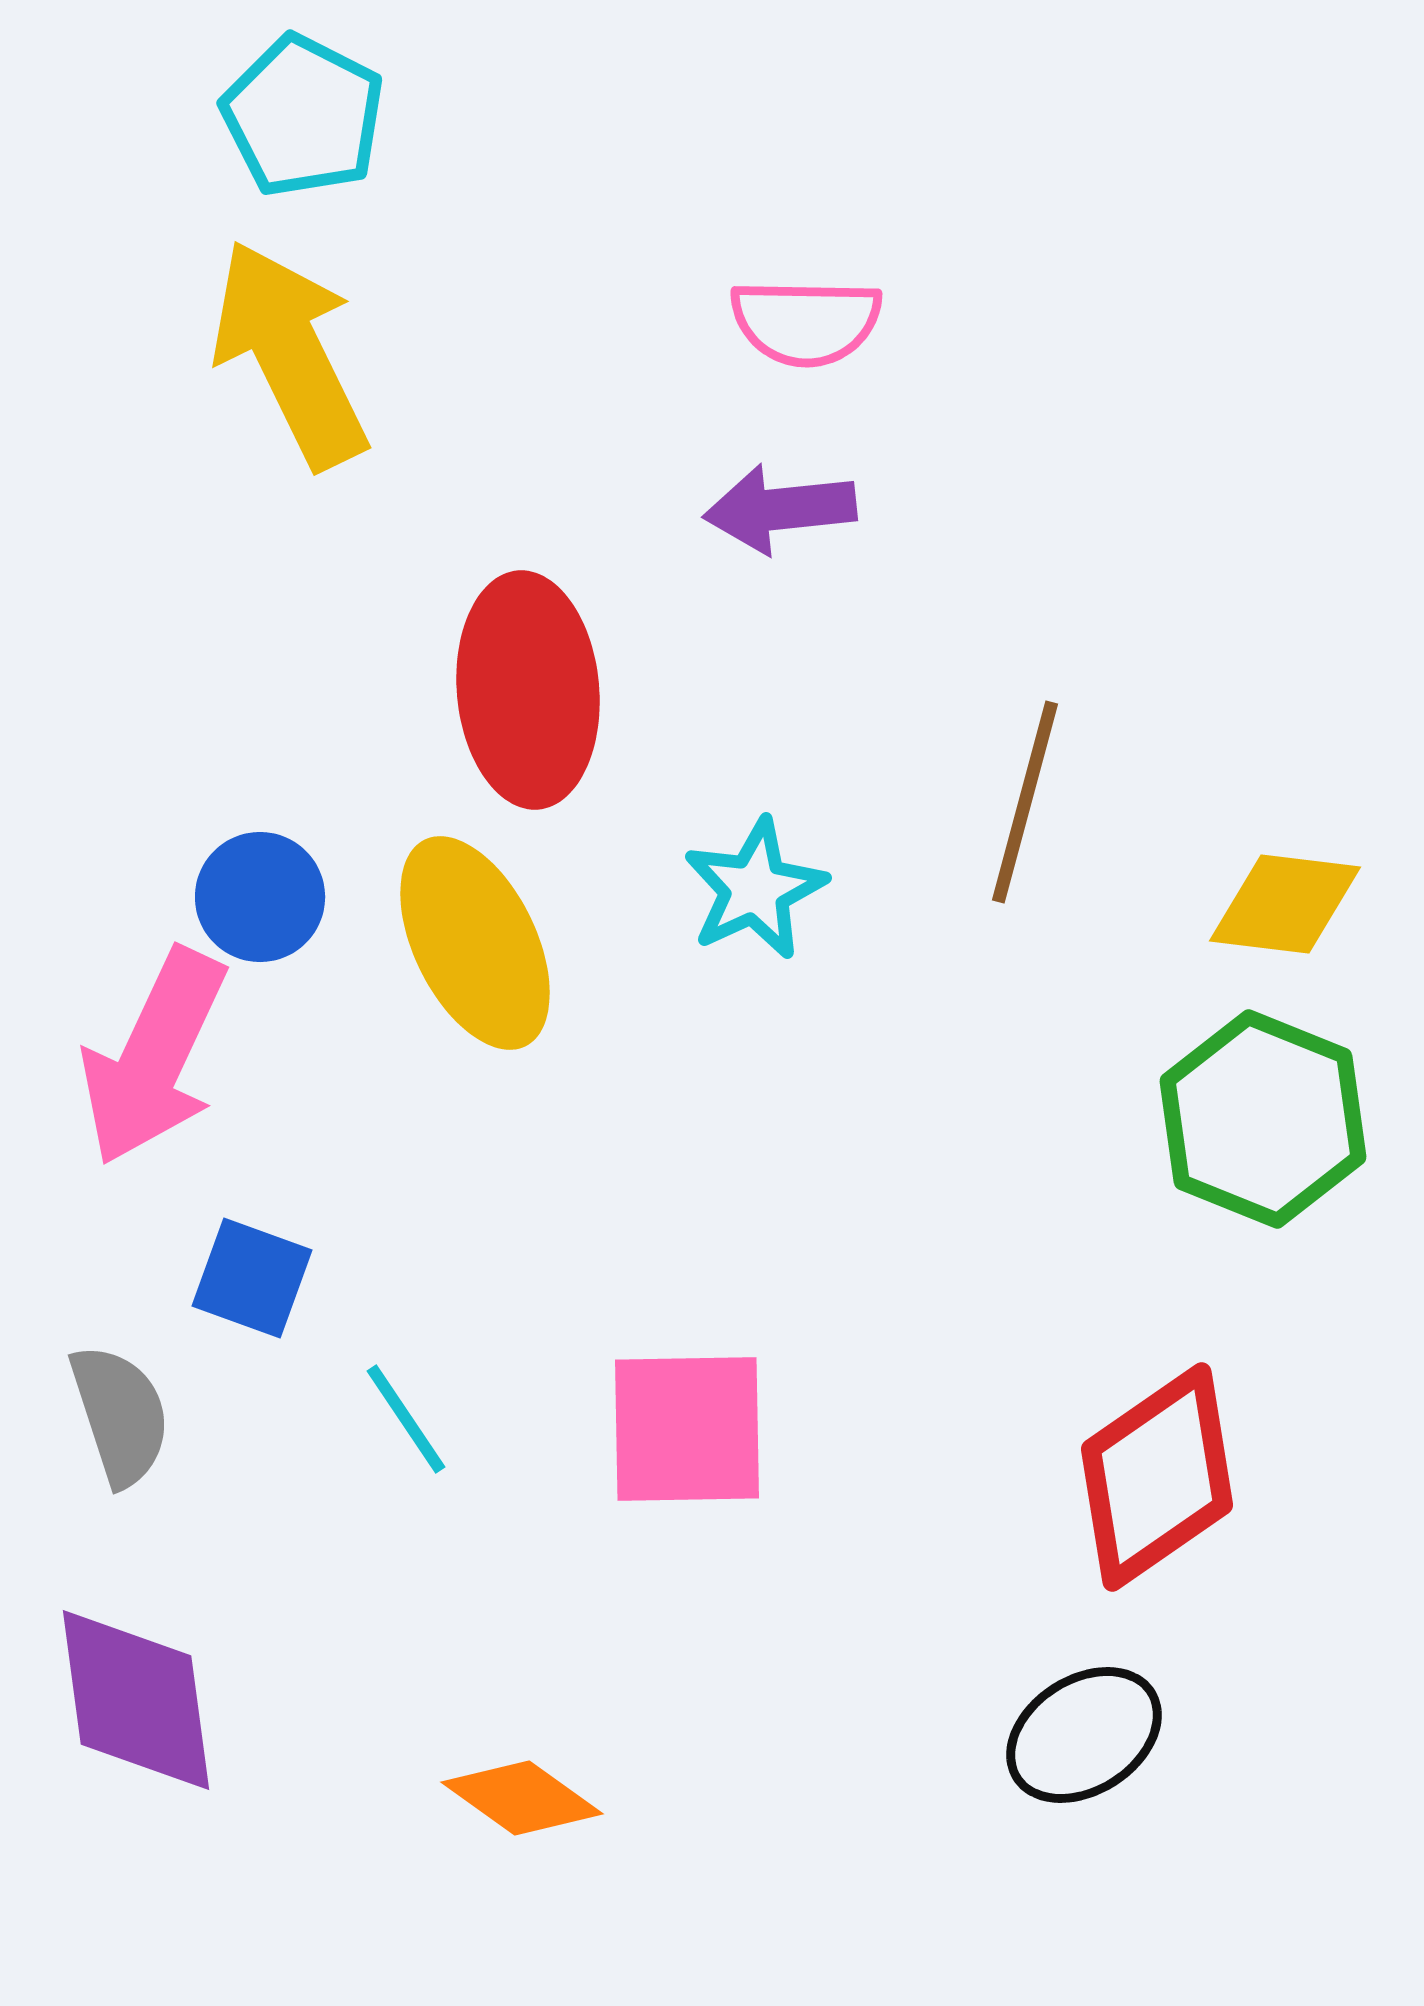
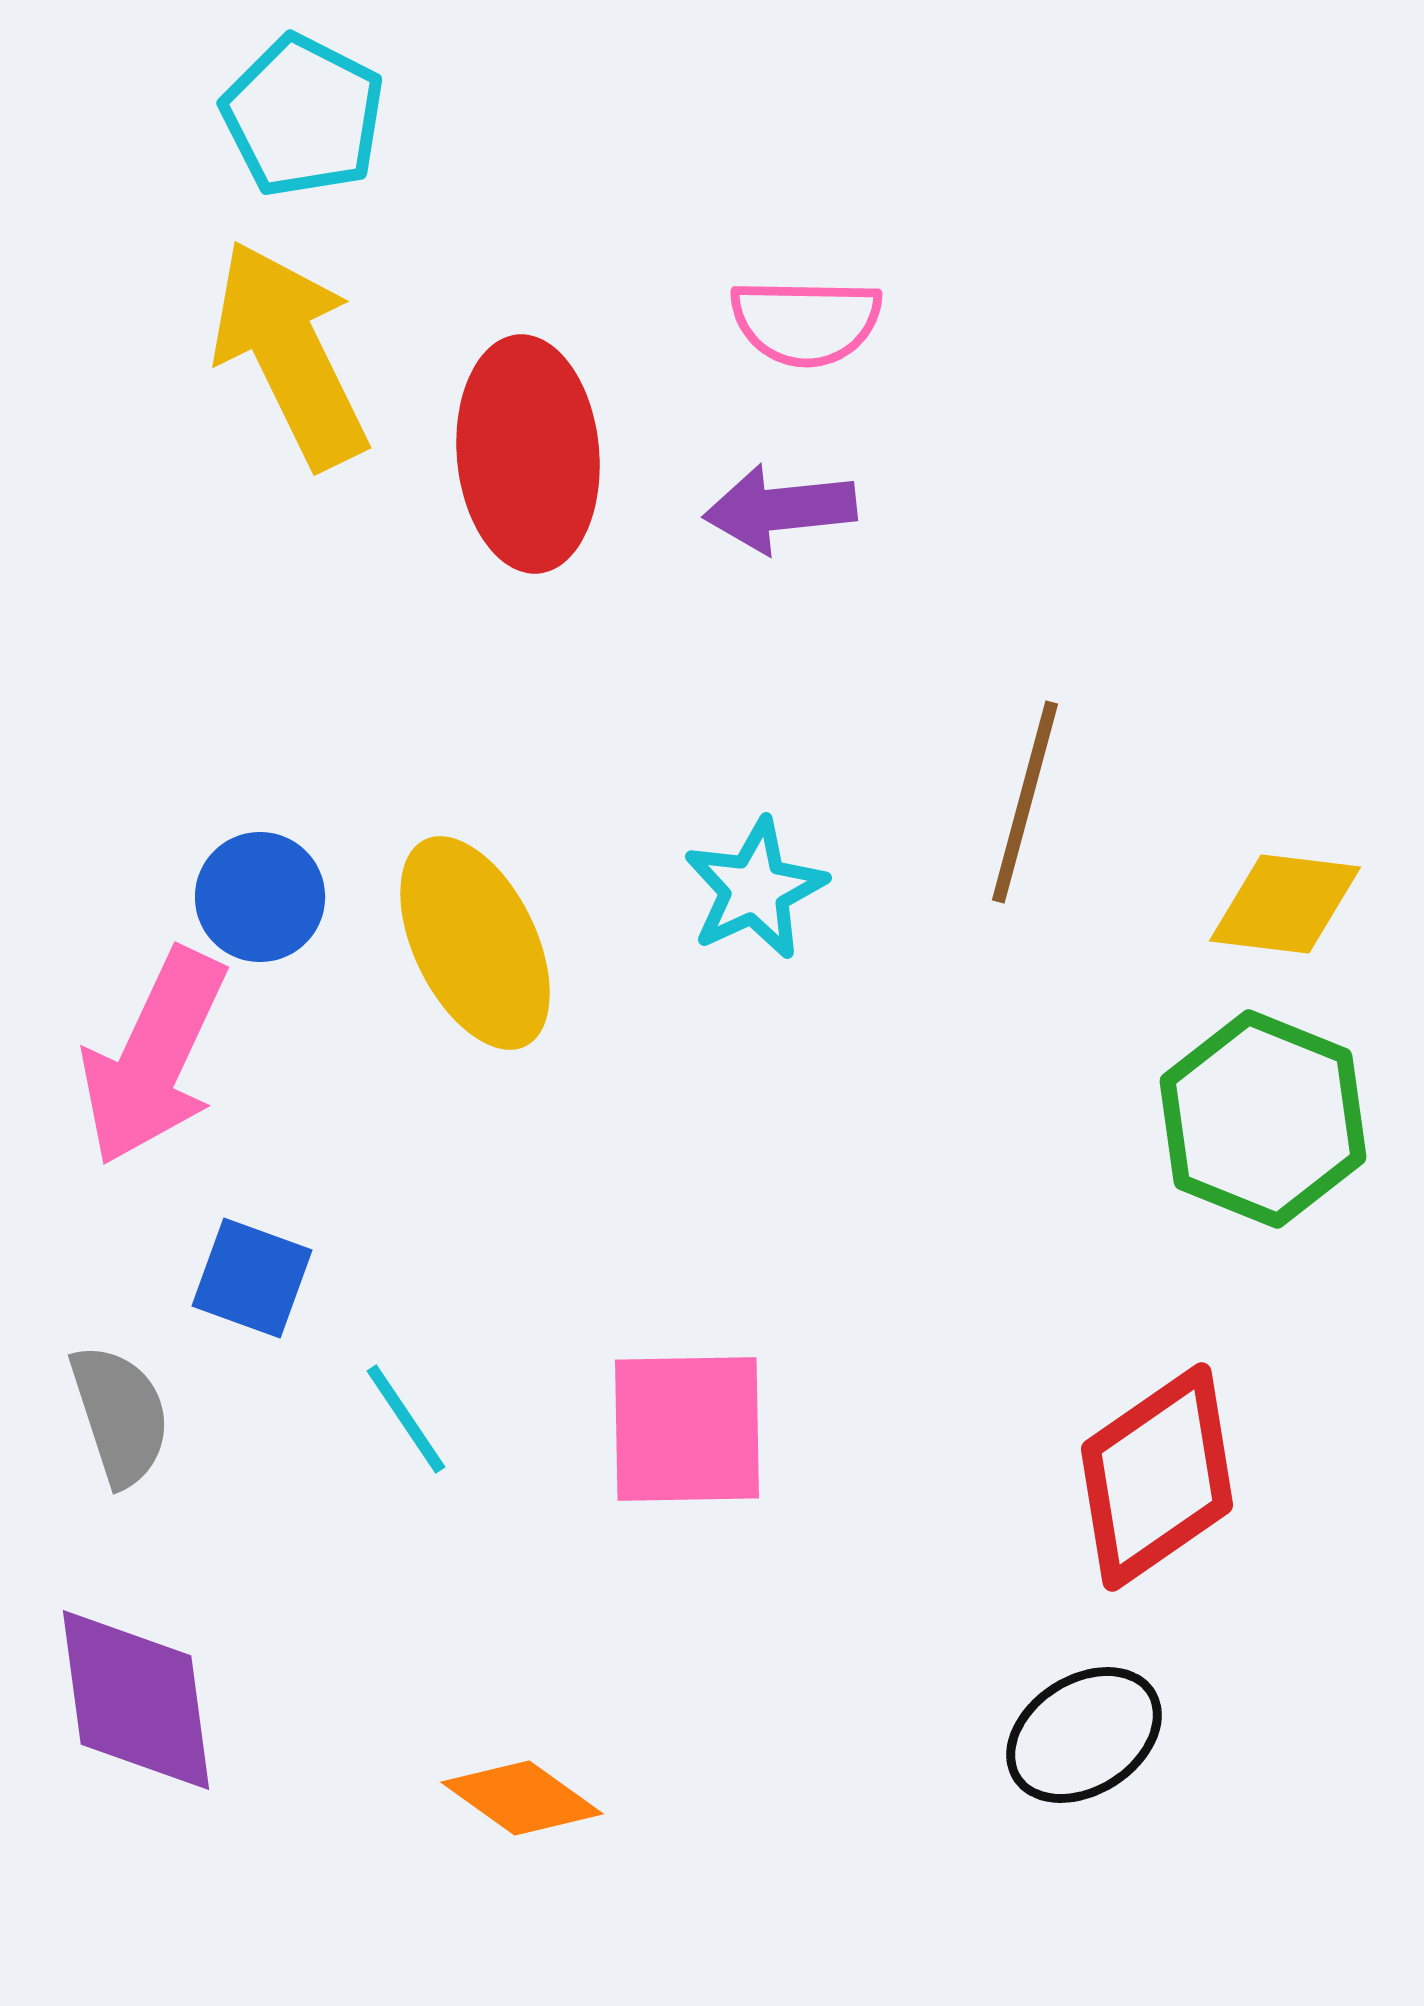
red ellipse: moved 236 px up
